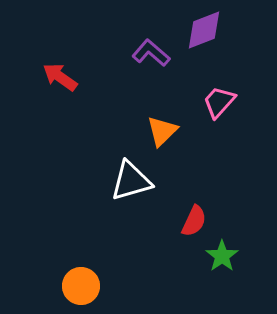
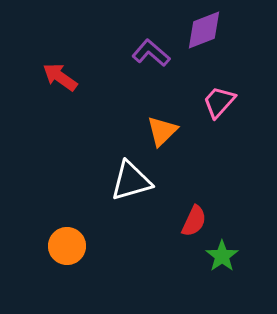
orange circle: moved 14 px left, 40 px up
